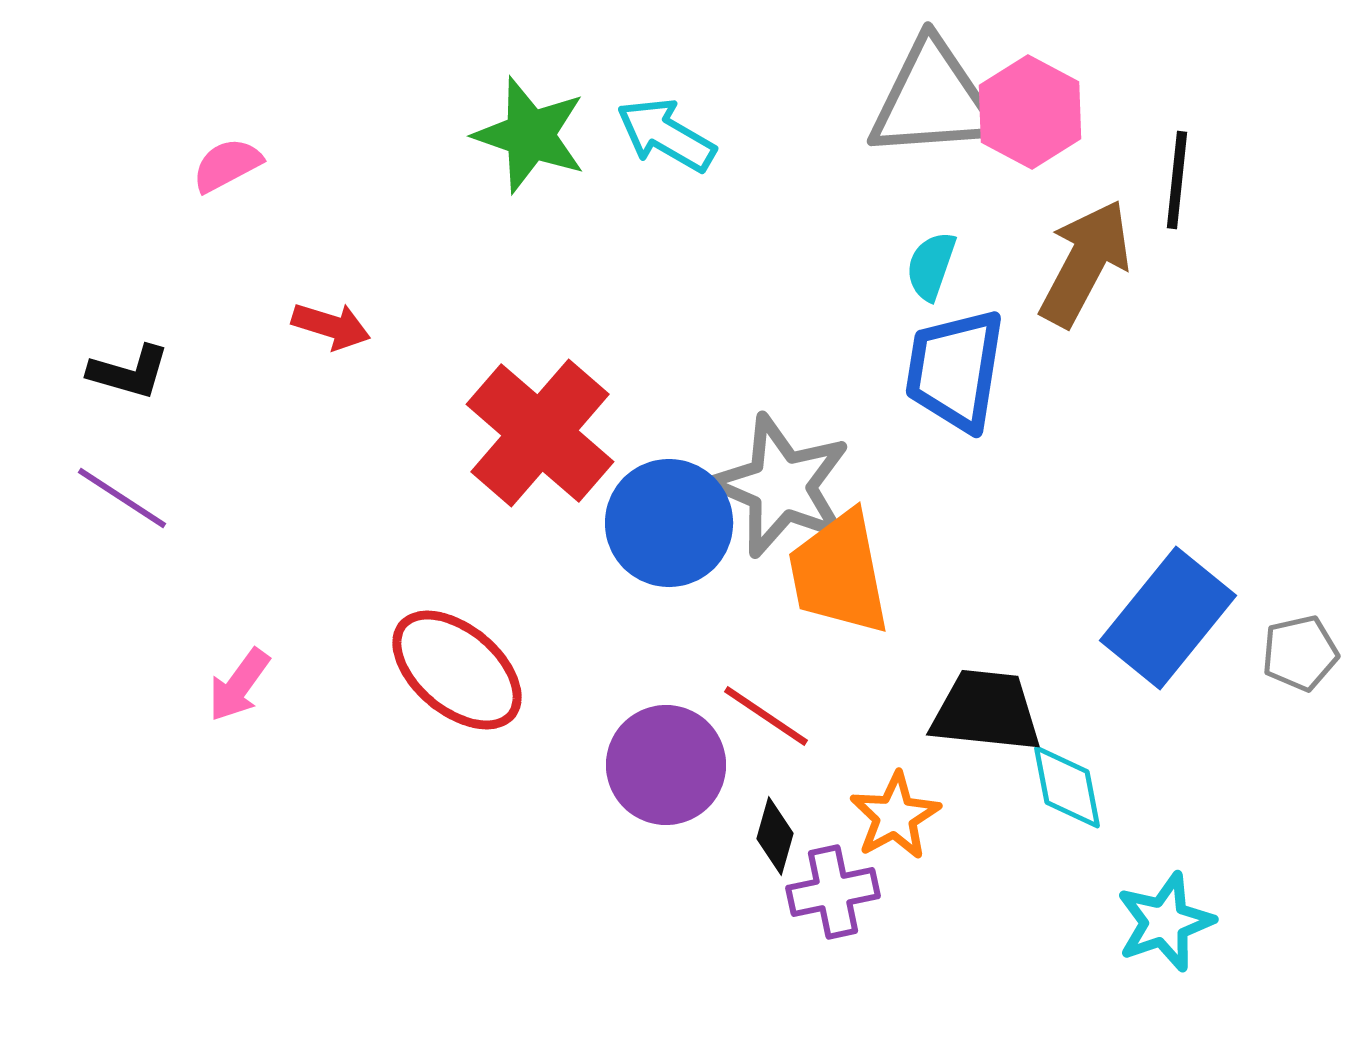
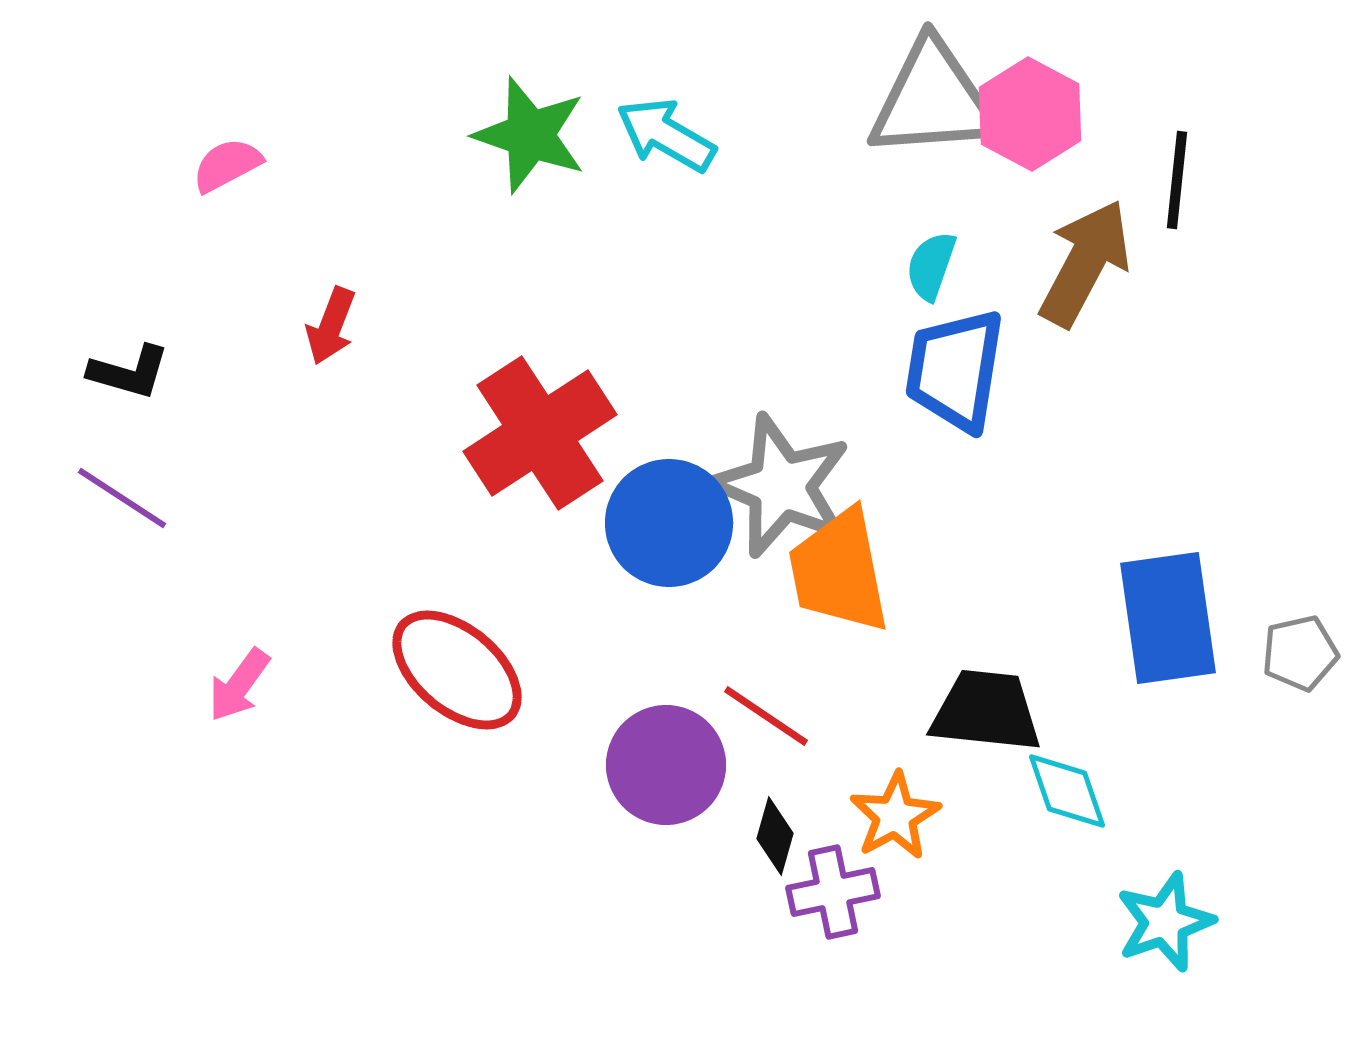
pink hexagon: moved 2 px down
red arrow: rotated 94 degrees clockwise
red cross: rotated 16 degrees clockwise
orange trapezoid: moved 2 px up
blue rectangle: rotated 47 degrees counterclockwise
cyan diamond: moved 4 px down; rotated 8 degrees counterclockwise
